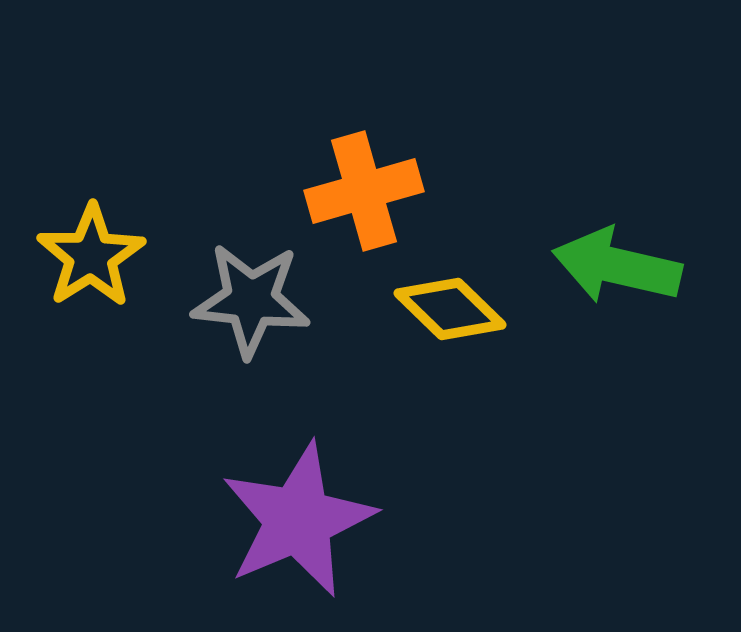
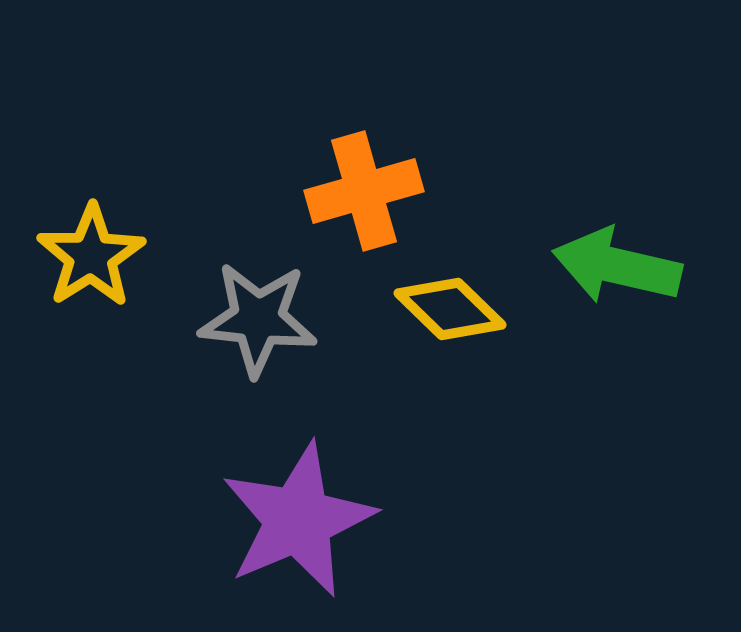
gray star: moved 7 px right, 19 px down
